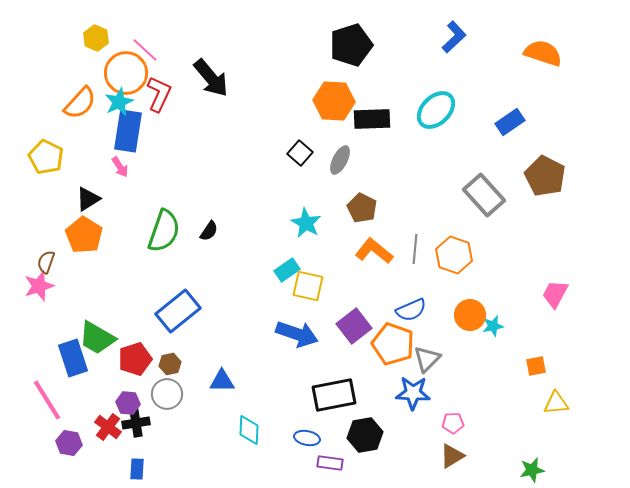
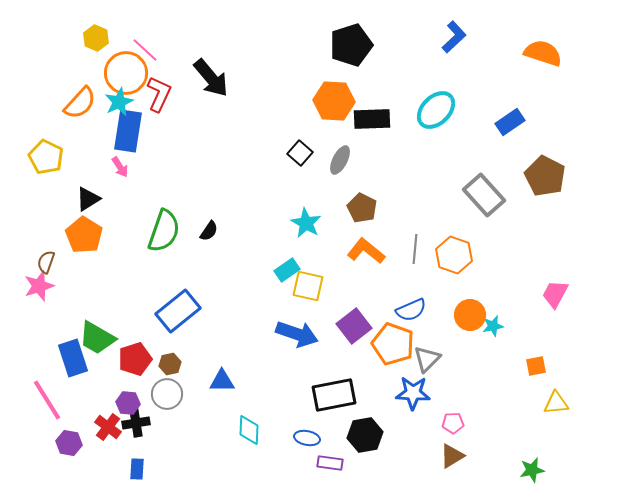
orange L-shape at (374, 251): moved 8 px left
